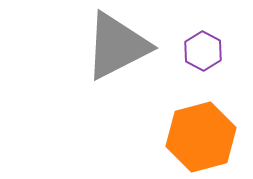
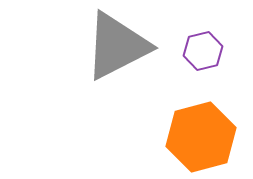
purple hexagon: rotated 18 degrees clockwise
